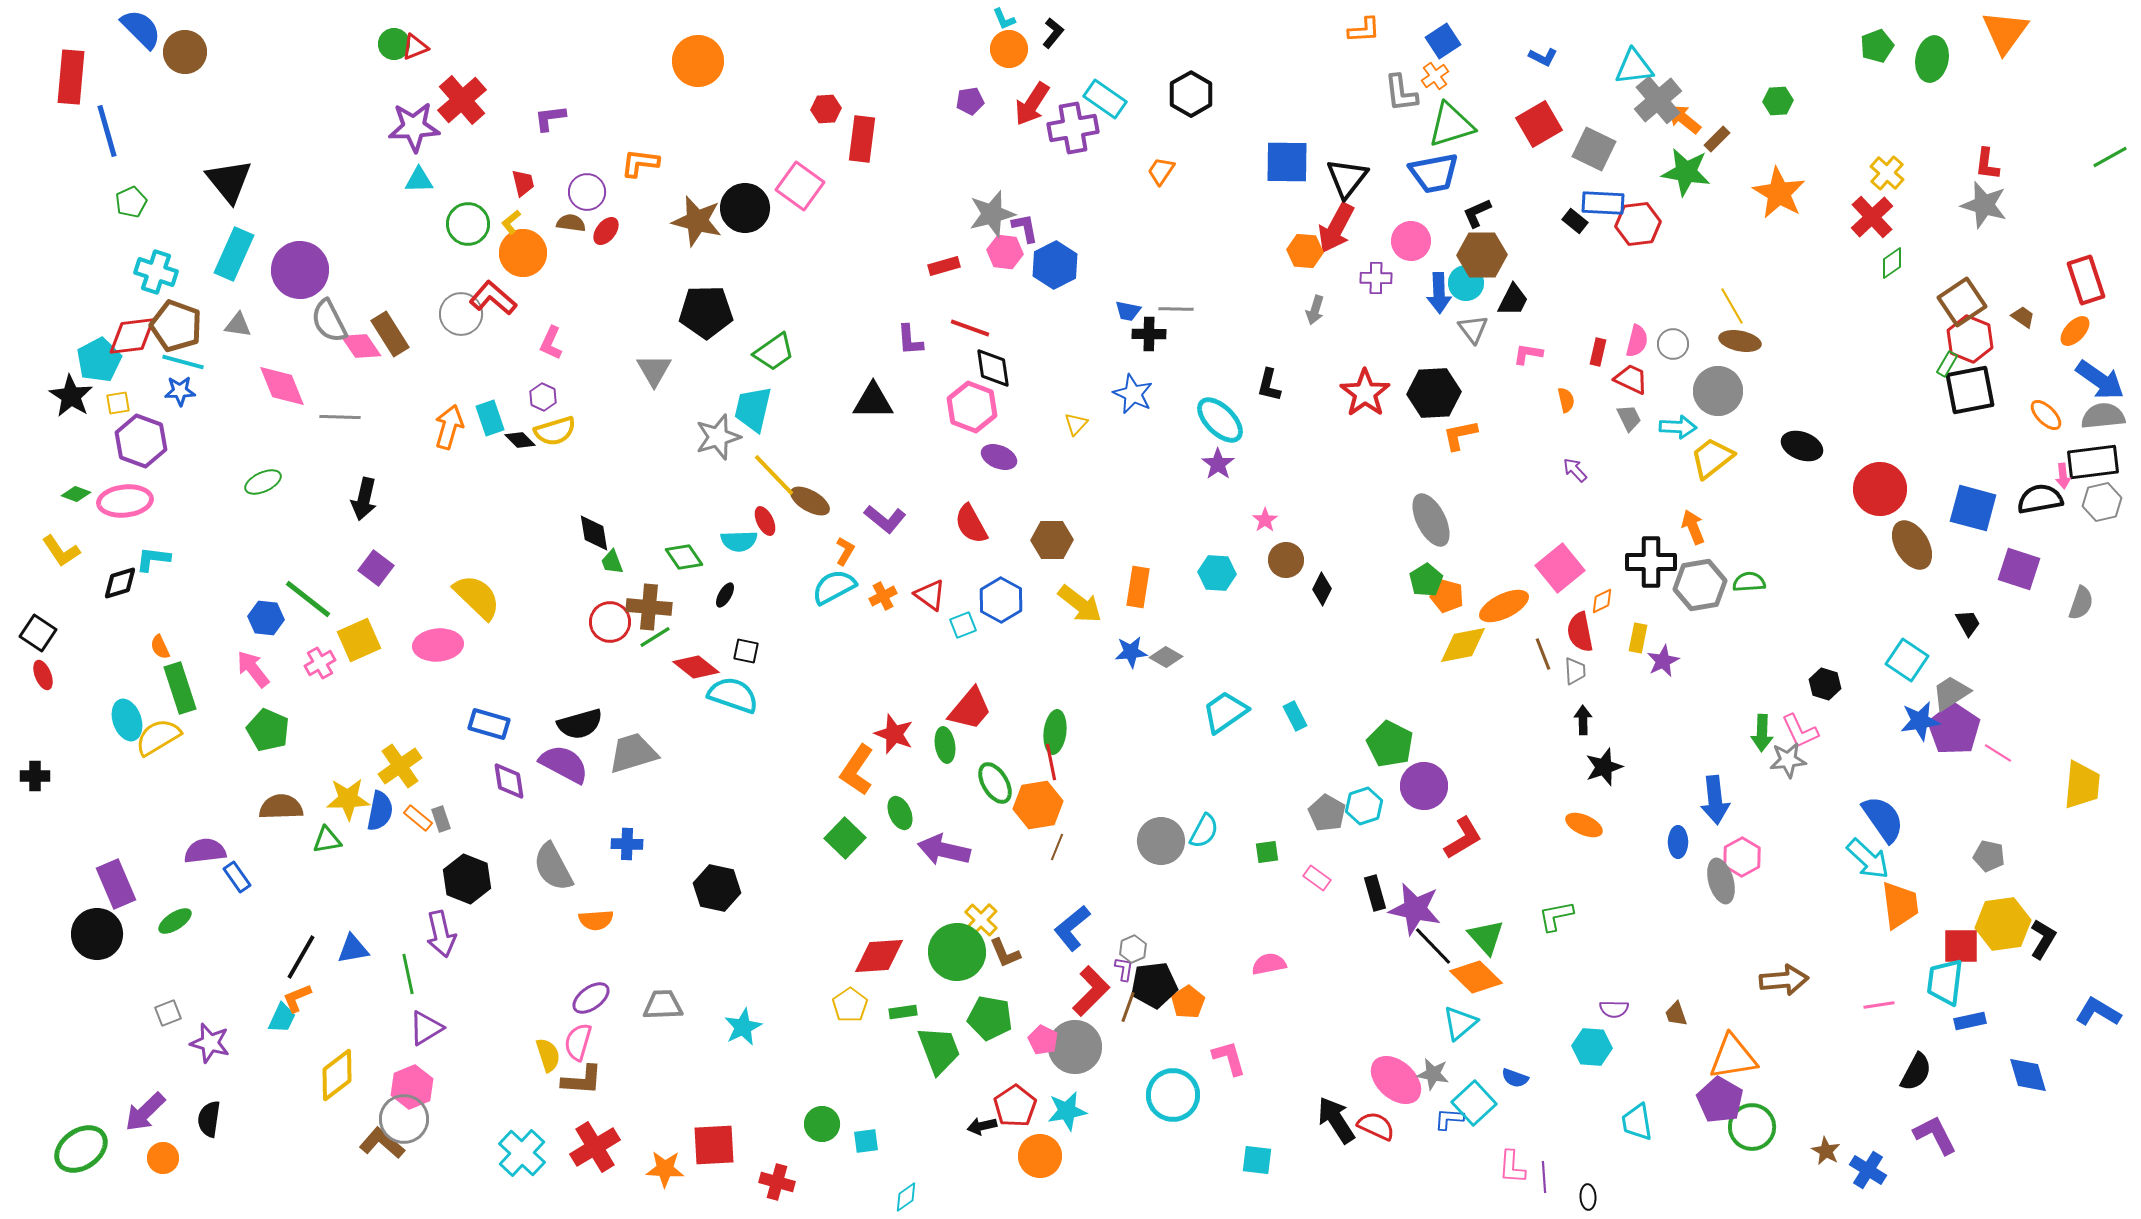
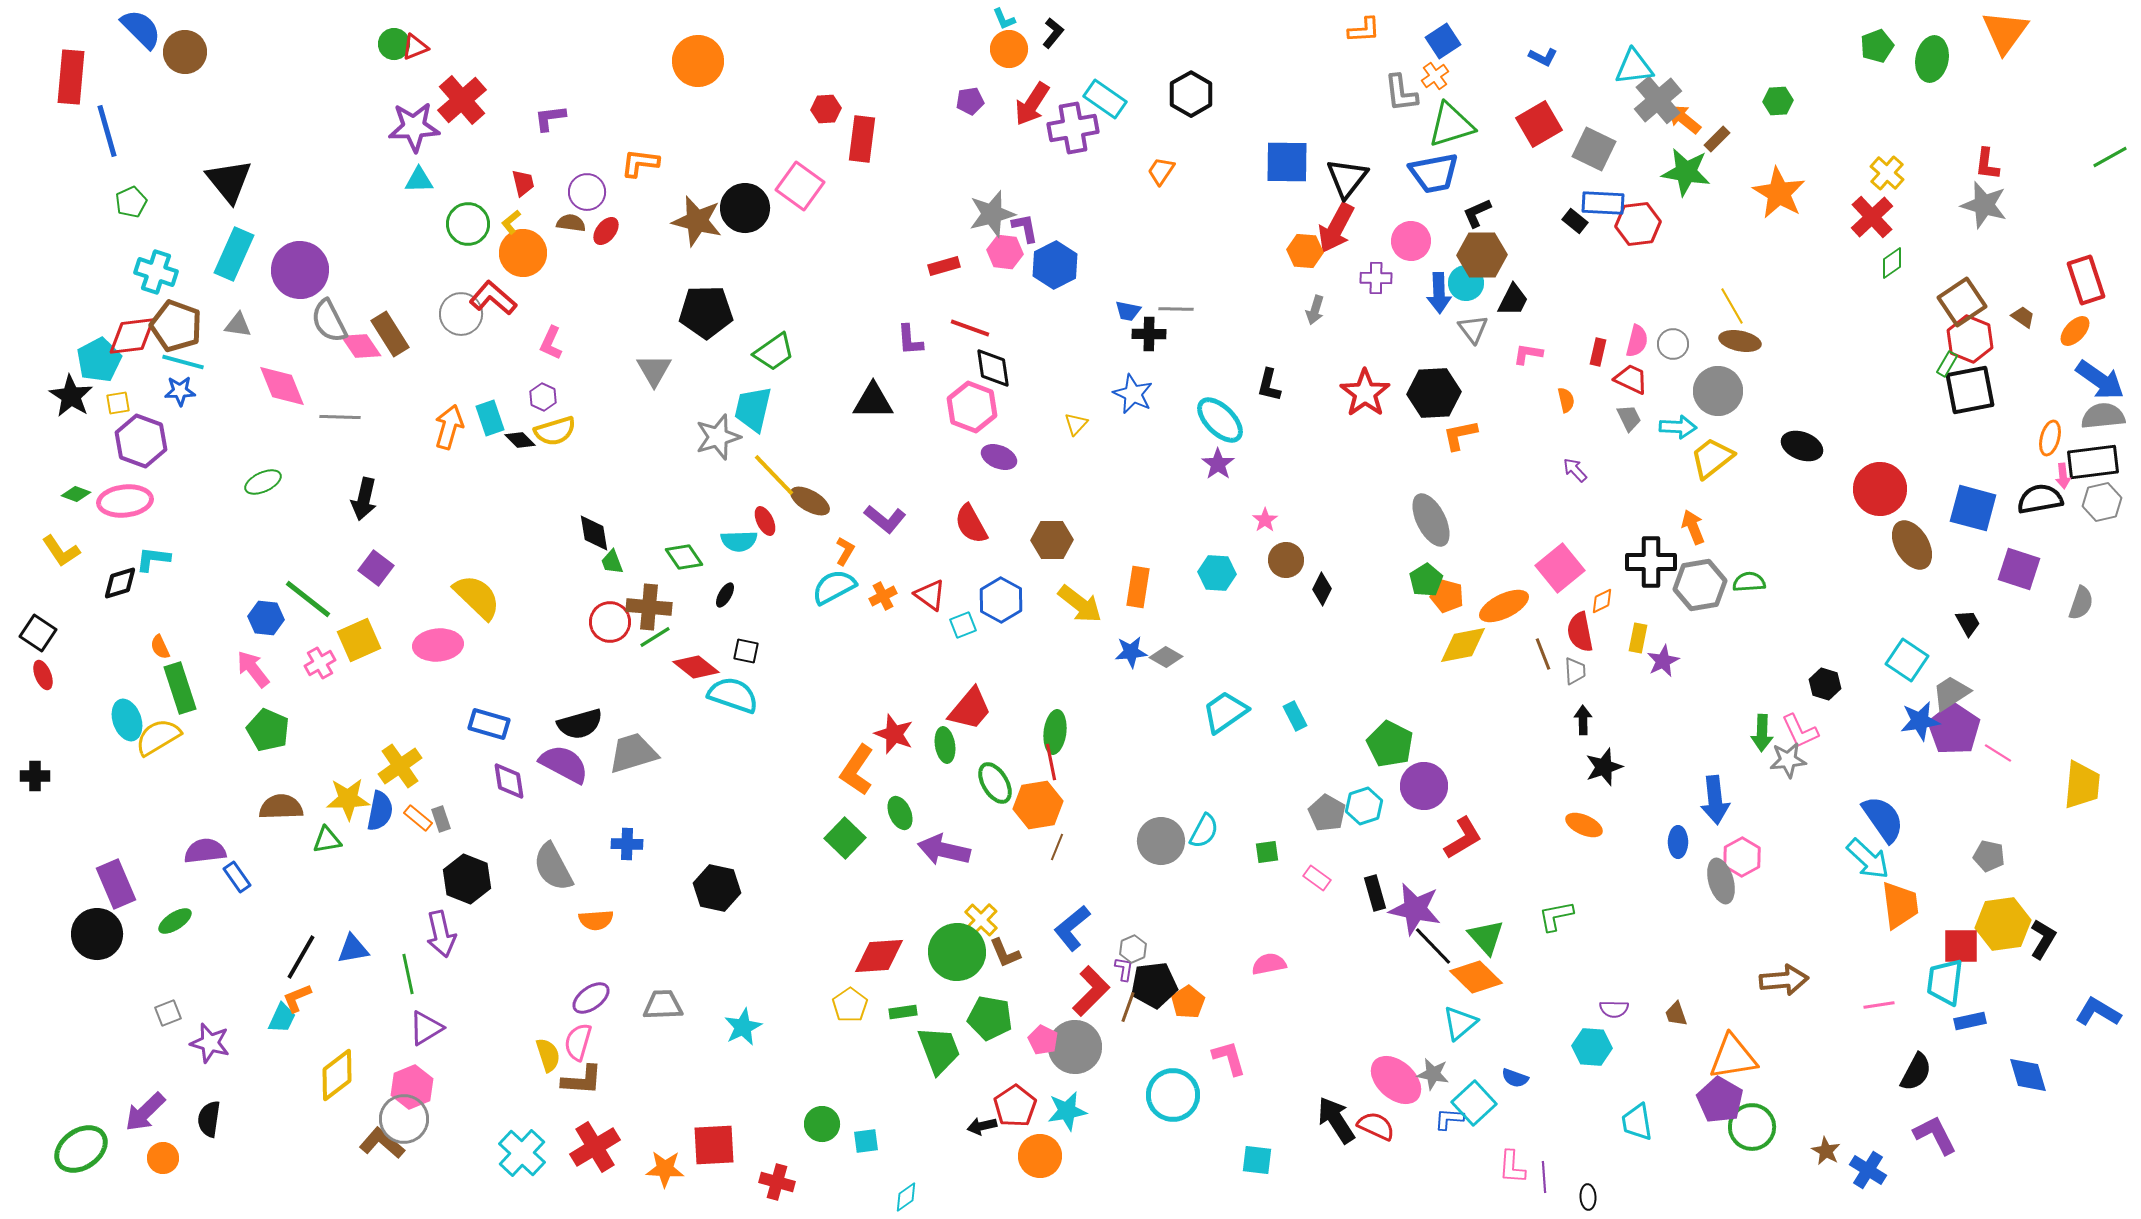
orange ellipse at (2046, 415): moved 4 px right, 23 px down; rotated 60 degrees clockwise
